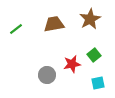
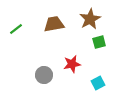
green square: moved 5 px right, 13 px up; rotated 24 degrees clockwise
gray circle: moved 3 px left
cyan square: rotated 16 degrees counterclockwise
